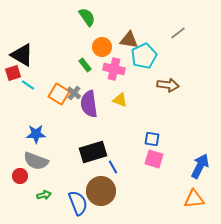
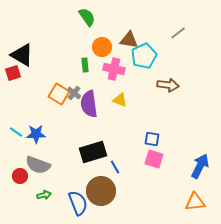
green rectangle: rotated 32 degrees clockwise
cyan line: moved 12 px left, 47 px down
gray semicircle: moved 2 px right, 4 px down
blue line: moved 2 px right
orange triangle: moved 1 px right, 3 px down
